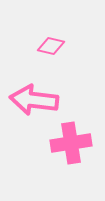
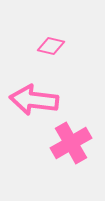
pink cross: rotated 21 degrees counterclockwise
